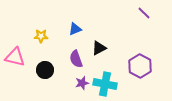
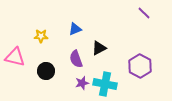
black circle: moved 1 px right, 1 px down
